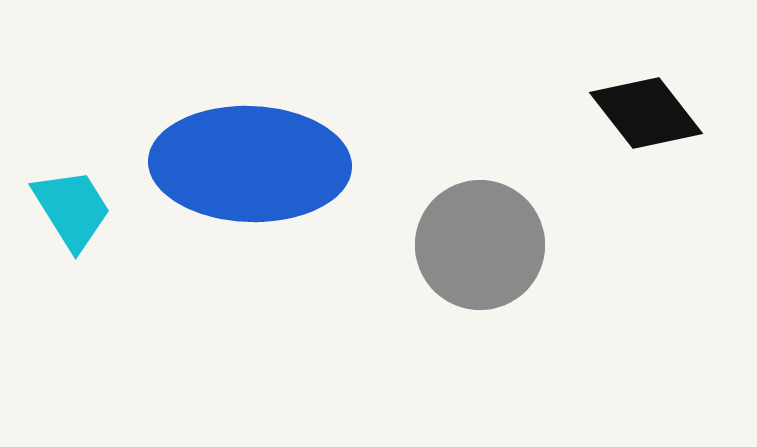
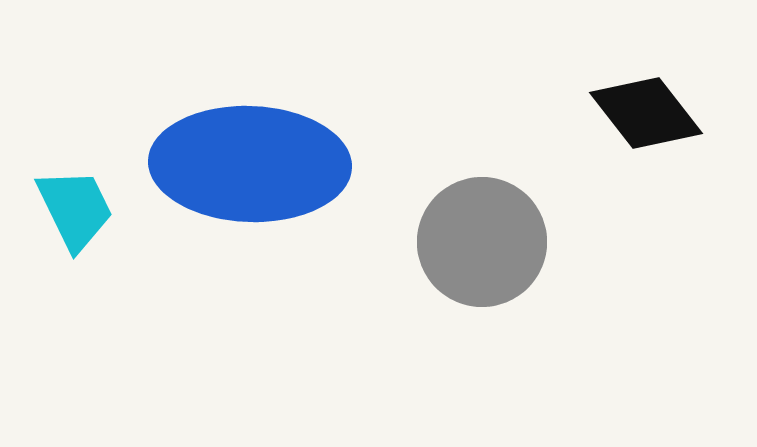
cyan trapezoid: moved 3 px right; rotated 6 degrees clockwise
gray circle: moved 2 px right, 3 px up
